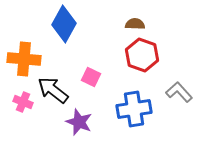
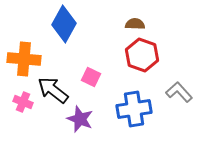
purple star: moved 1 px right, 3 px up
